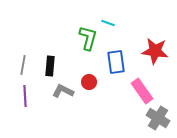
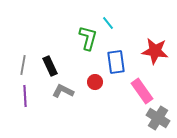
cyan line: rotated 32 degrees clockwise
black rectangle: rotated 30 degrees counterclockwise
red circle: moved 6 px right
